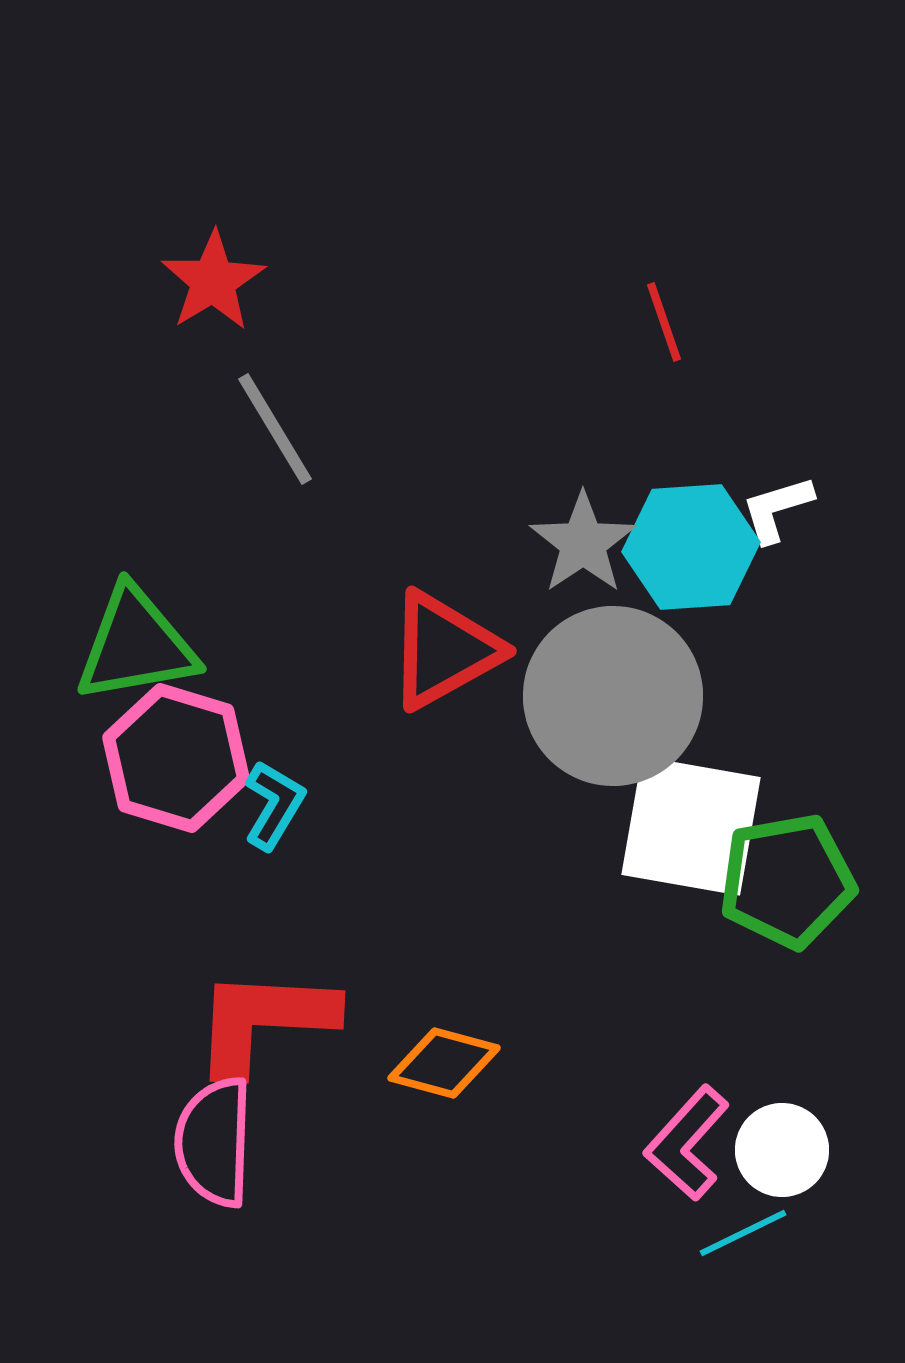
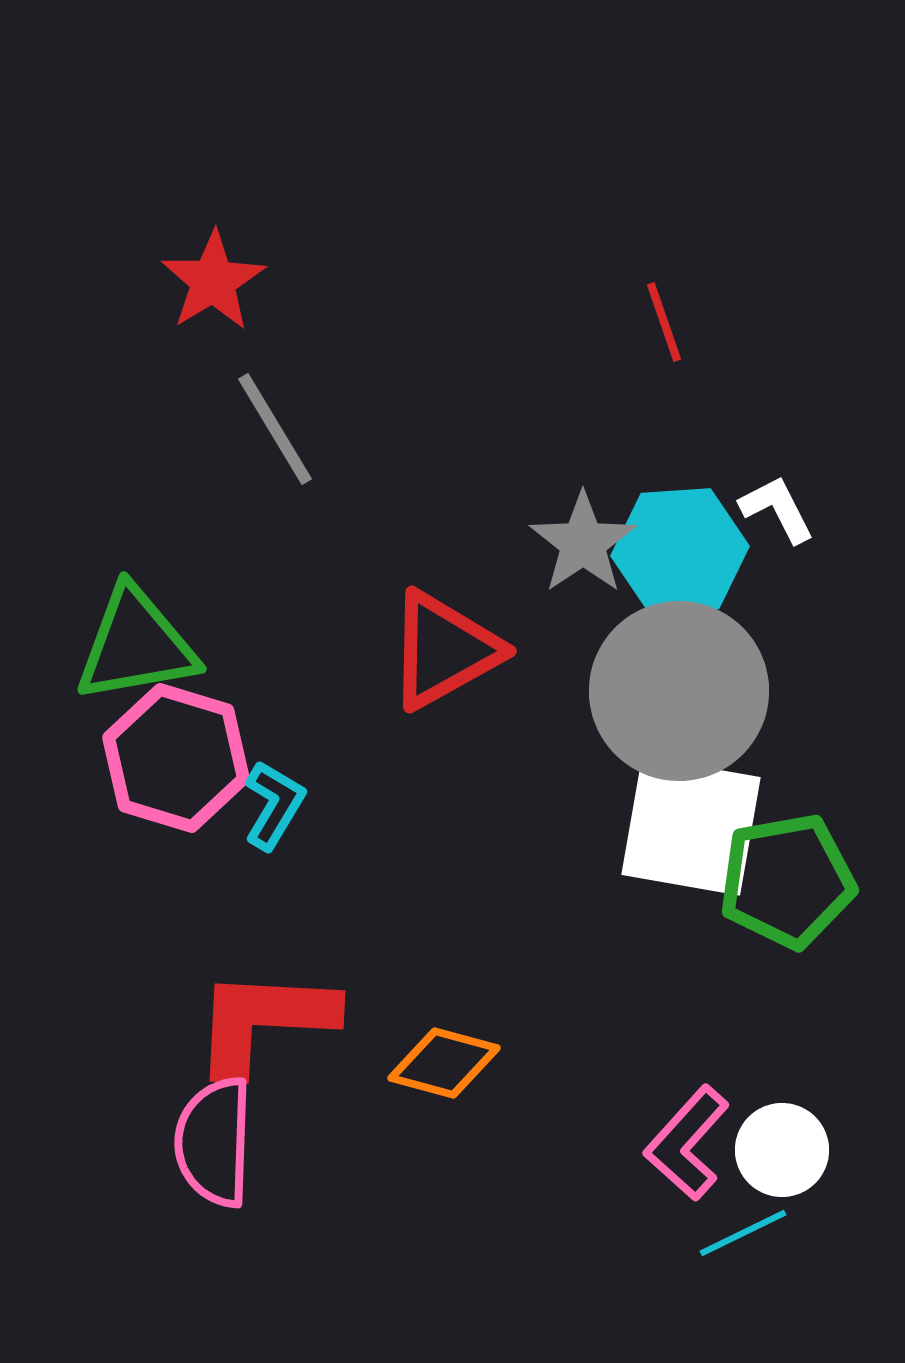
white L-shape: rotated 80 degrees clockwise
cyan hexagon: moved 11 px left, 4 px down
gray circle: moved 66 px right, 5 px up
